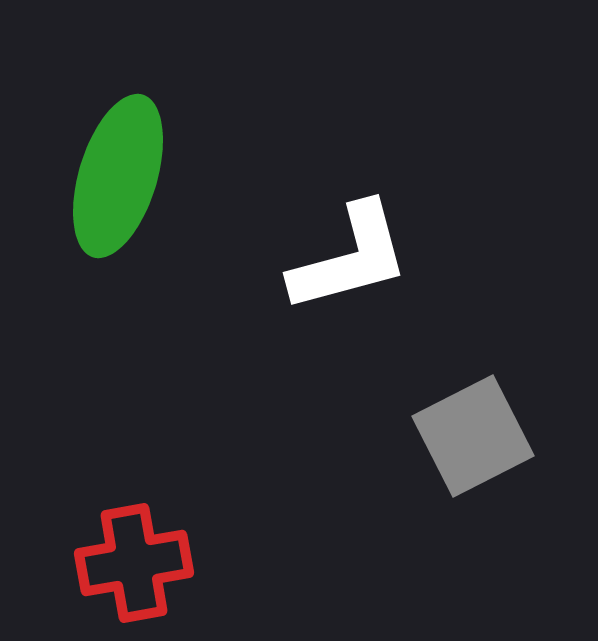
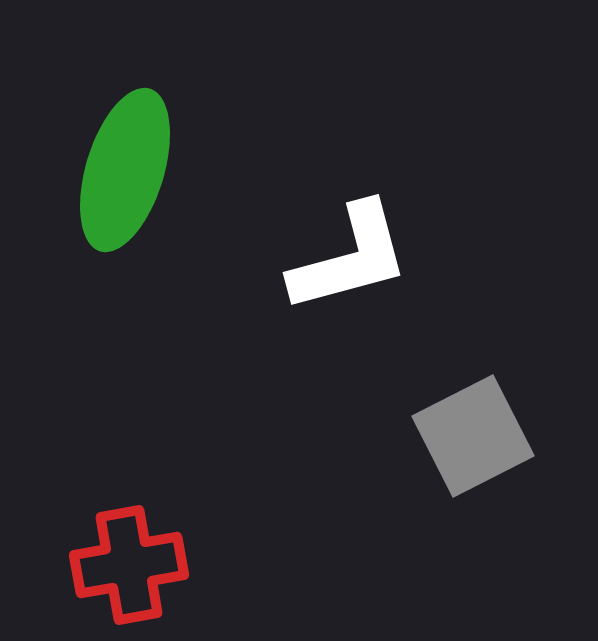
green ellipse: moved 7 px right, 6 px up
red cross: moved 5 px left, 2 px down
